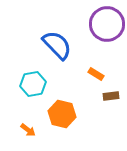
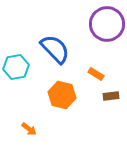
blue semicircle: moved 2 px left, 4 px down
cyan hexagon: moved 17 px left, 17 px up
orange hexagon: moved 19 px up
orange arrow: moved 1 px right, 1 px up
